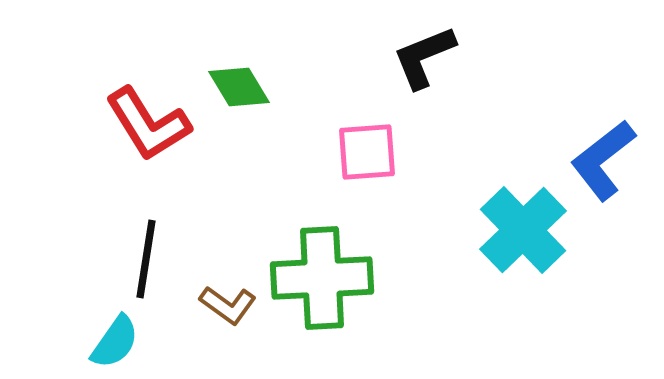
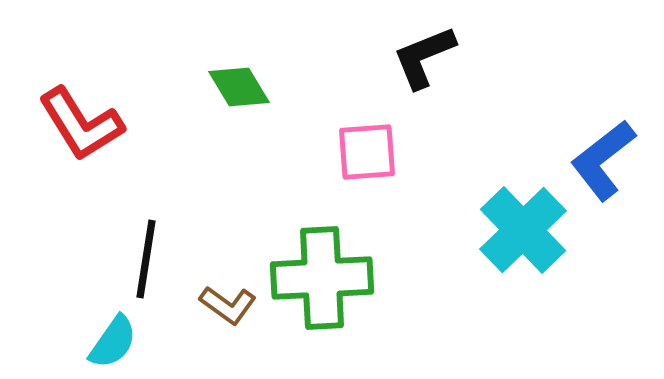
red L-shape: moved 67 px left
cyan semicircle: moved 2 px left
